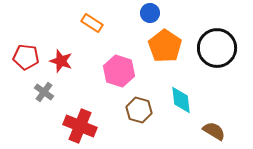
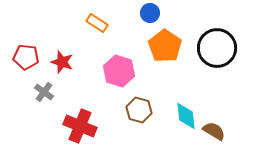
orange rectangle: moved 5 px right
red star: moved 1 px right, 1 px down
cyan diamond: moved 5 px right, 16 px down
